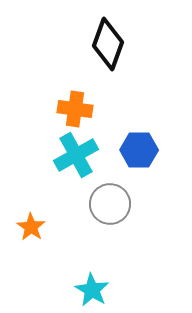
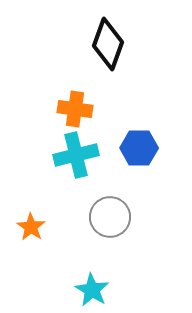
blue hexagon: moved 2 px up
cyan cross: rotated 15 degrees clockwise
gray circle: moved 13 px down
